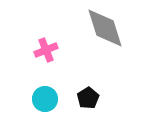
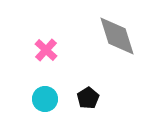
gray diamond: moved 12 px right, 8 px down
pink cross: rotated 25 degrees counterclockwise
